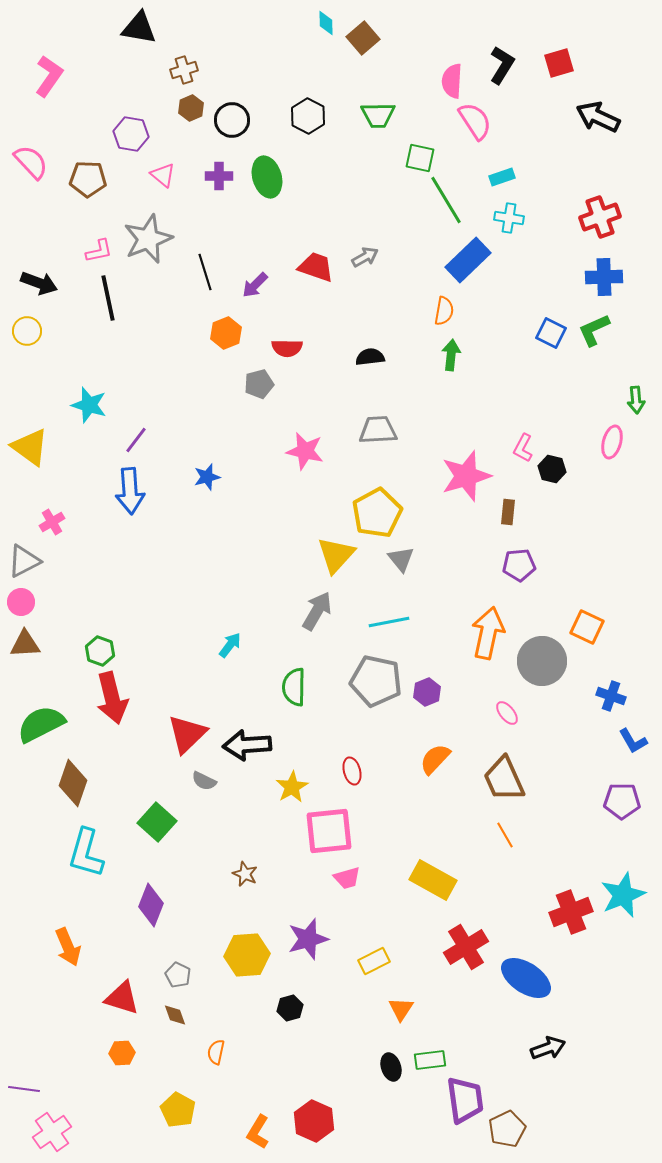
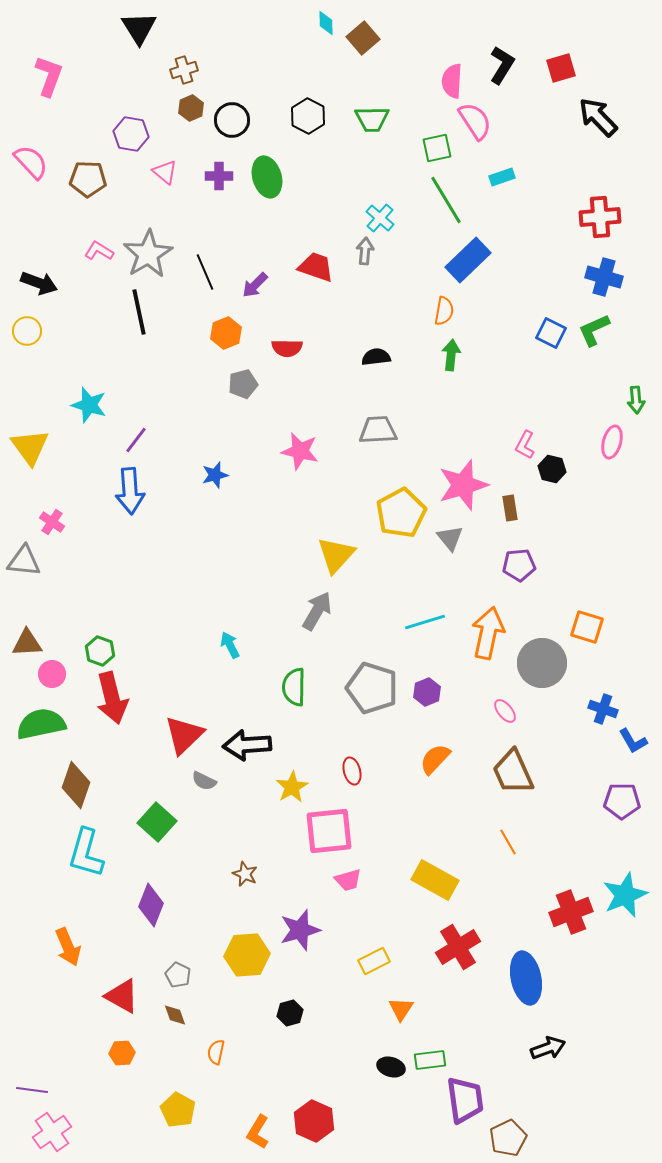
black triangle at (139, 28): rotated 48 degrees clockwise
red square at (559, 63): moved 2 px right, 5 px down
pink L-shape at (49, 76): rotated 15 degrees counterclockwise
green trapezoid at (378, 115): moved 6 px left, 4 px down
black arrow at (598, 117): rotated 21 degrees clockwise
green square at (420, 158): moved 17 px right, 10 px up; rotated 24 degrees counterclockwise
pink triangle at (163, 175): moved 2 px right, 3 px up
red cross at (600, 217): rotated 15 degrees clockwise
cyan cross at (509, 218): moved 129 px left; rotated 32 degrees clockwise
gray star at (148, 239): moved 15 px down; rotated 9 degrees counterclockwise
pink L-shape at (99, 251): rotated 136 degrees counterclockwise
gray arrow at (365, 257): moved 6 px up; rotated 56 degrees counterclockwise
black line at (205, 272): rotated 6 degrees counterclockwise
blue cross at (604, 277): rotated 18 degrees clockwise
black line at (108, 298): moved 31 px right, 14 px down
black semicircle at (370, 357): moved 6 px right
gray pentagon at (259, 384): moved 16 px left
yellow triangle at (30, 447): rotated 18 degrees clockwise
pink L-shape at (523, 448): moved 2 px right, 3 px up
pink star at (305, 451): moved 5 px left
pink star at (466, 476): moved 3 px left, 9 px down
blue star at (207, 477): moved 8 px right, 2 px up
brown rectangle at (508, 512): moved 2 px right, 4 px up; rotated 15 degrees counterclockwise
yellow pentagon at (377, 513): moved 24 px right
pink cross at (52, 522): rotated 25 degrees counterclockwise
gray triangle at (401, 559): moved 49 px right, 21 px up
gray triangle at (24, 561): rotated 33 degrees clockwise
pink circle at (21, 602): moved 31 px right, 72 px down
cyan line at (389, 622): moved 36 px right; rotated 6 degrees counterclockwise
orange square at (587, 627): rotated 8 degrees counterclockwise
brown triangle at (25, 644): moved 2 px right, 1 px up
cyan arrow at (230, 645): rotated 64 degrees counterclockwise
gray circle at (542, 661): moved 2 px down
gray pentagon at (376, 681): moved 4 px left, 7 px down; rotated 6 degrees clockwise
blue cross at (611, 696): moved 8 px left, 13 px down
pink ellipse at (507, 713): moved 2 px left, 2 px up
green semicircle at (41, 724): rotated 15 degrees clockwise
red triangle at (187, 734): moved 3 px left, 1 px down
brown trapezoid at (504, 779): moved 9 px right, 7 px up
brown diamond at (73, 783): moved 3 px right, 2 px down
orange line at (505, 835): moved 3 px right, 7 px down
pink trapezoid at (347, 878): moved 1 px right, 2 px down
yellow rectangle at (433, 880): moved 2 px right
cyan star at (623, 895): moved 2 px right
purple star at (308, 939): moved 8 px left, 9 px up
red cross at (466, 947): moved 8 px left
blue ellipse at (526, 978): rotated 45 degrees clockwise
red triangle at (122, 998): moved 2 px up; rotated 12 degrees clockwise
black hexagon at (290, 1008): moved 5 px down
black ellipse at (391, 1067): rotated 56 degrees counterclockwise
purple line at (24, 1089): moved 8 px right, 1 px down
brown pentagon at (507, 1129): moved 1 px right, 9 px down
